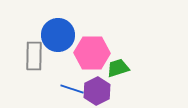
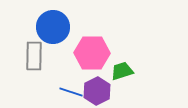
blue circle: moved 5 px left, 8 px up
green trapezoid: moved 4 px right, 3 px down
blue line: moved 1 px left, 3 px down
